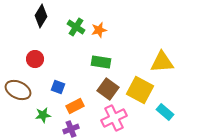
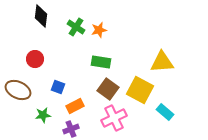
black diamond: rotated 25 degrees counterclockwise
